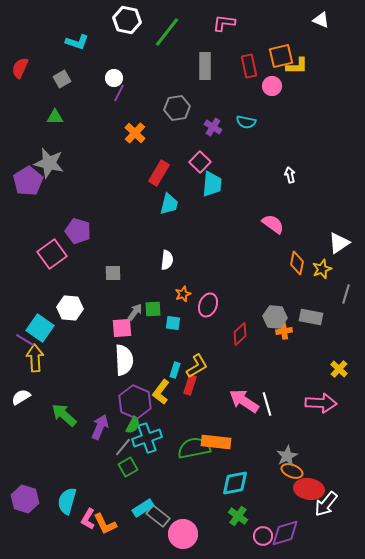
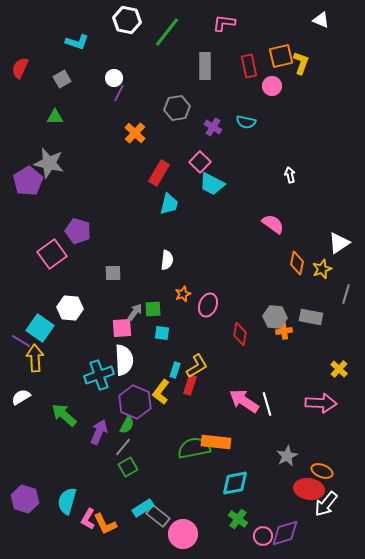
yellow L-shape at (297, 66): moved 4 px right, 3 px up; rotated 70 degrees counterclockwise
cyan trapezoid at (212, 184): rotated 112 degrees clockwise
cyan square at (173, 323): moved 11 px left, 10 px down
red diamond at (240, 334): rotated 40 degrees counterclockwise
purple line at (25, 340): moved 4 px left, 1 px down
green semicircle at (133, 425): moved 6 px left
purple arrow at (100, 427): moved 1 px left, 5 px down
cyan cross at (147, 438): moved 48 px left, 63 px up
orange ellipse at (292, 471): moved 30 px right
green cross at (238, 516): moved 3 px down
